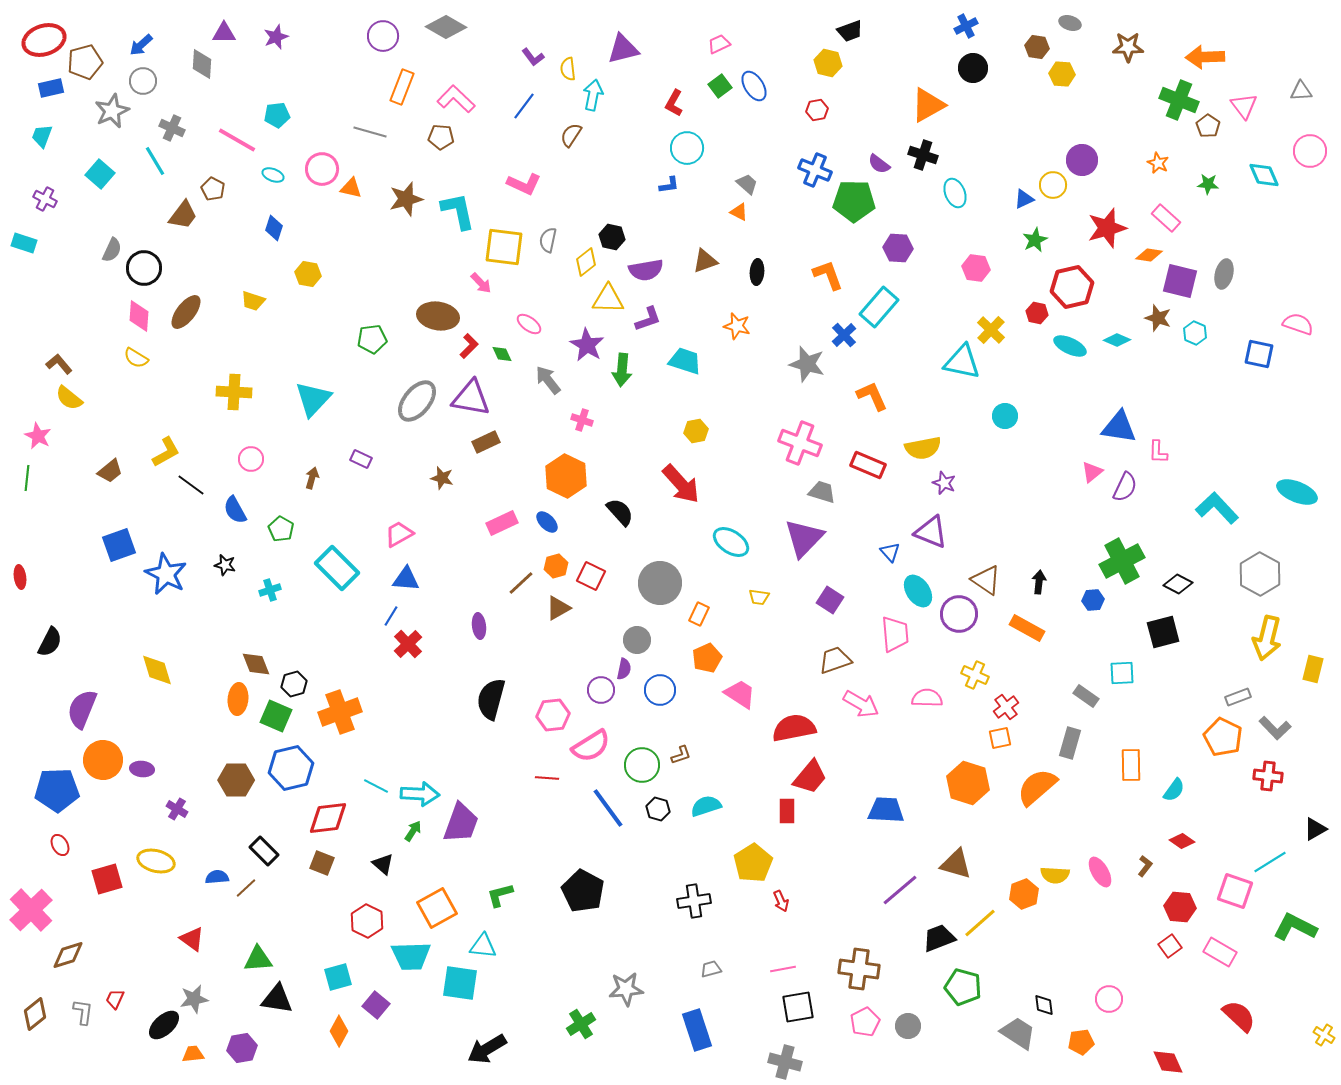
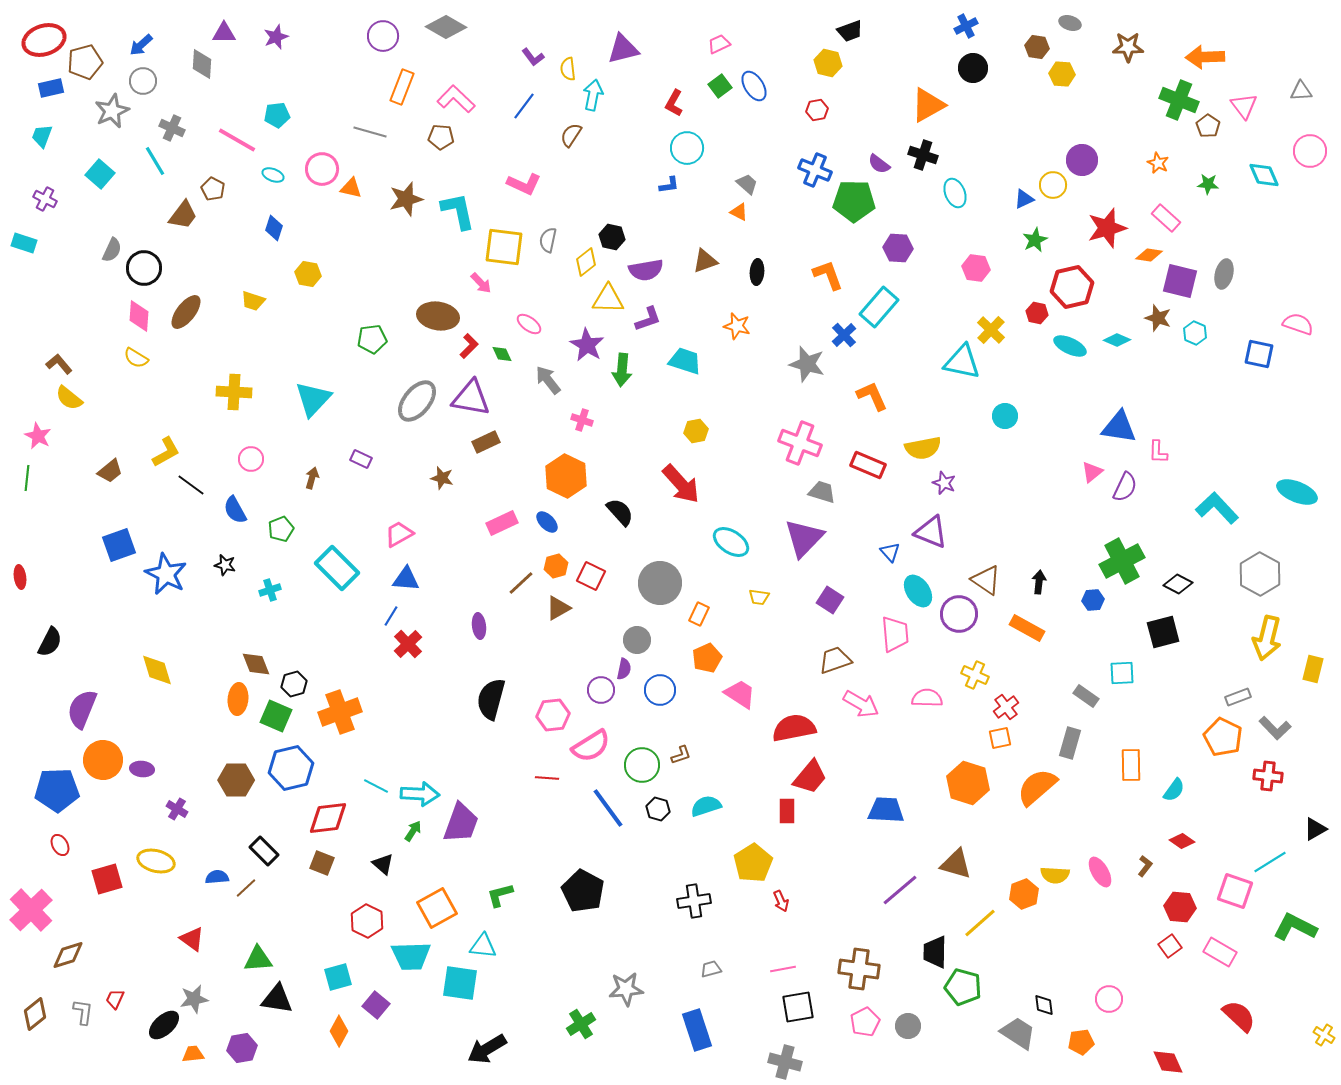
green pentagon at (281, 529): rotated 20 degrees clockwise
black trapezoid at (939, 938): moved 4 px left, 14 px down; rotated 68 degrees counterclockwise
